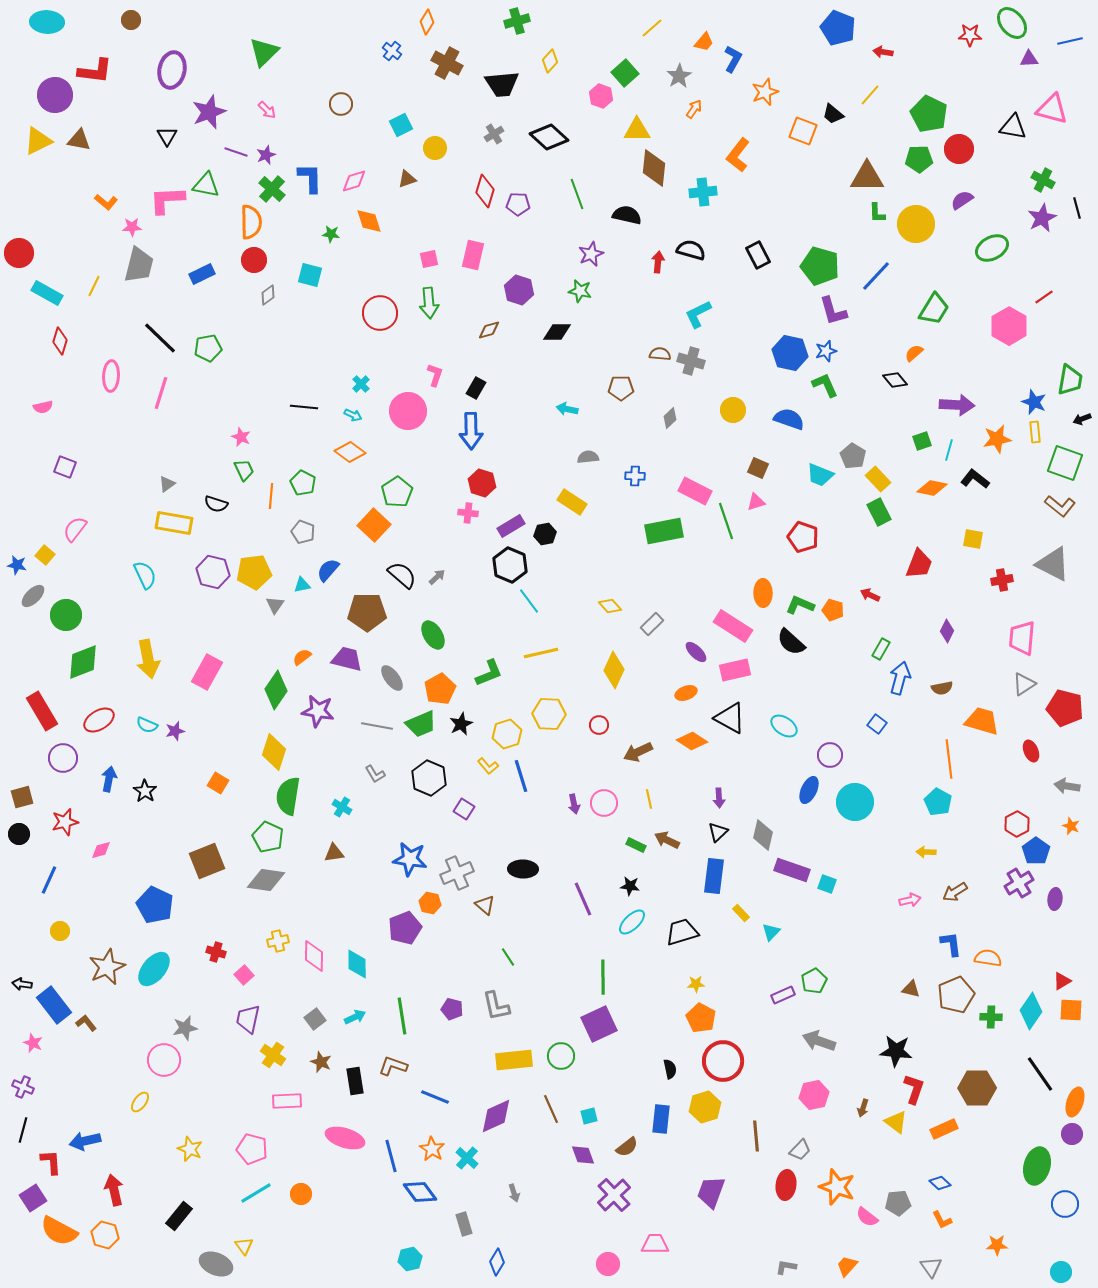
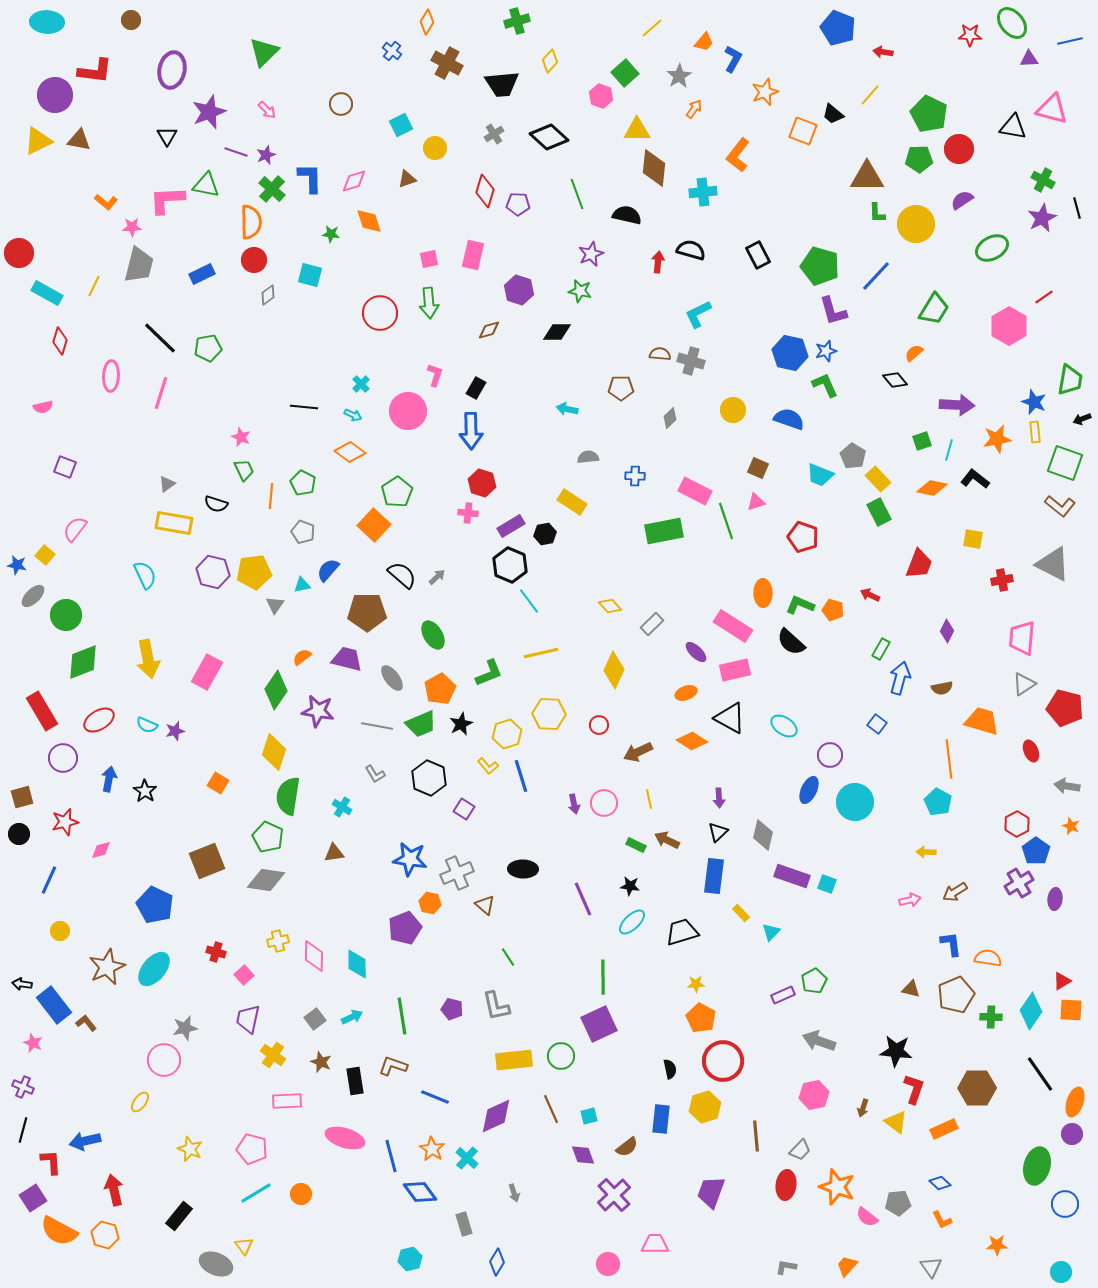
purple rectangle at (792, 870): moved 6 px down
cyan arrow at (355, 1017): moved 3 px left
